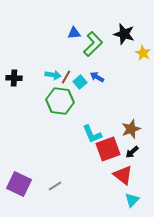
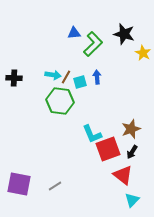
blue arrow: rotated 56 degrees clockwise
cyan square: rotated 24 degrees clockwise
black arrow: rotated 16 degrees counterclockwise
purple square: rotated 15 degrees counterclockwise
